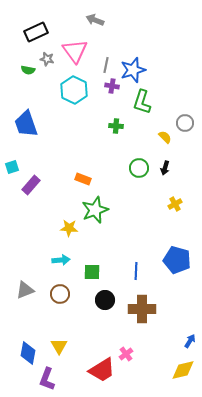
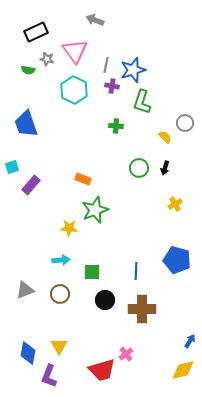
red trapezoid: rotated 16 degrees clockwise
purple L-shape: moved 2 px right, 3 px up
